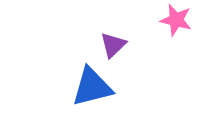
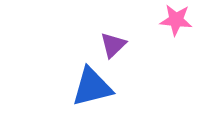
pink star: rotated 8 degrees counterclockwise
